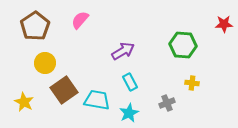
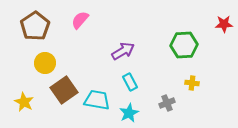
green hexagon: moved 1 px right; rotated 8 degrees counterclockwise
